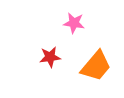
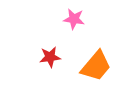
pink star: moved 4 px up
